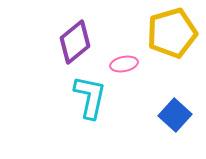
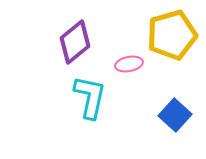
yellow pentagon: moved 2 px down
pink ellipse: moved 5 px right
